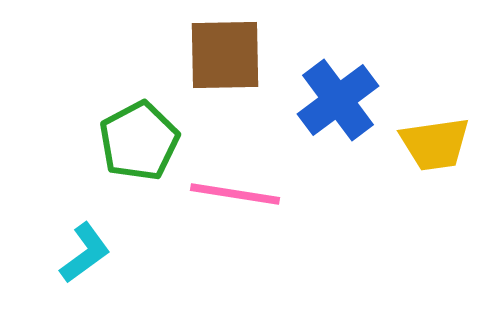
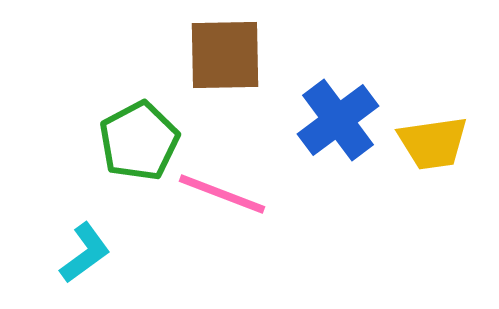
blue cross: moved 20 px down
yellow trapezoid: moved 2 px left, 1 px up
pink line: moved 13 px left; rotated 12 degrees clockwise
